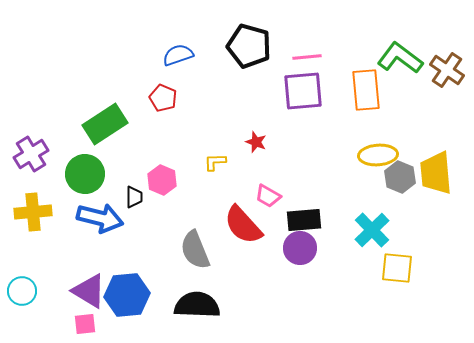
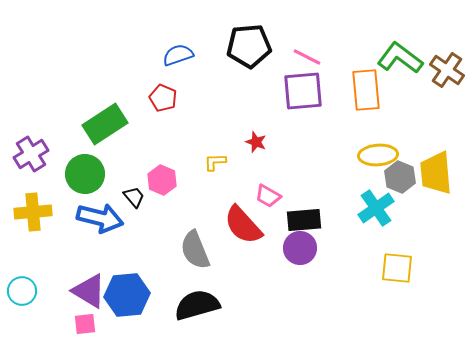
black pentagon: rotated 21 degrees counterclockwise
pink line: rotated 32 degrees clockwise
black trapezoid: rotated 40 degrees counterclockwise
cyan cross: moved 4 px right, 22 px up; rotated 9 degrees clockwise
black semicircle: rotated 18 degrees counterclockwise
